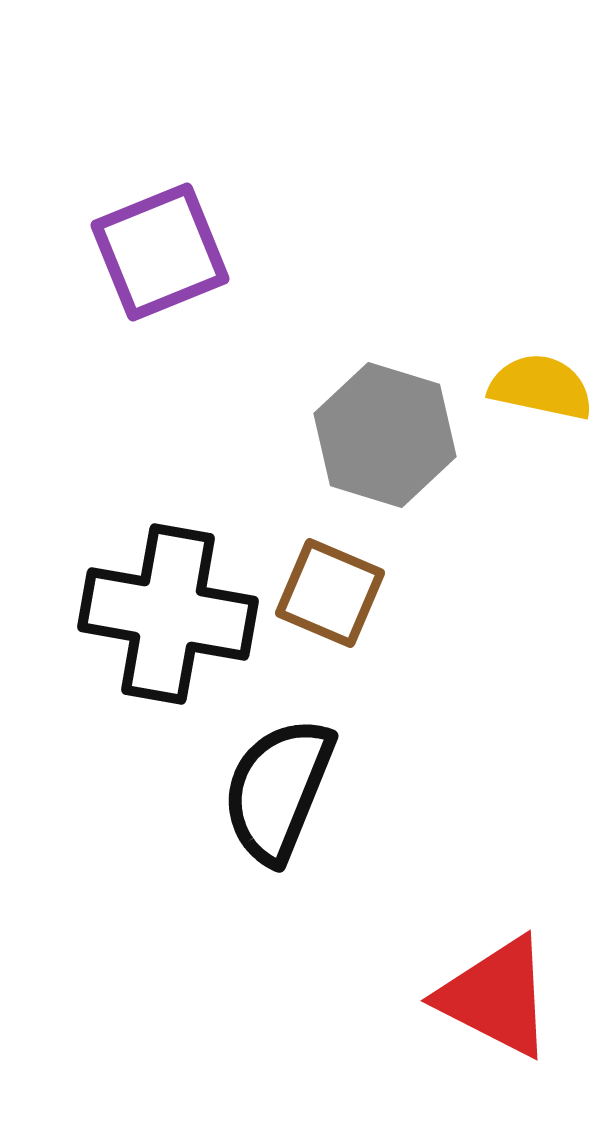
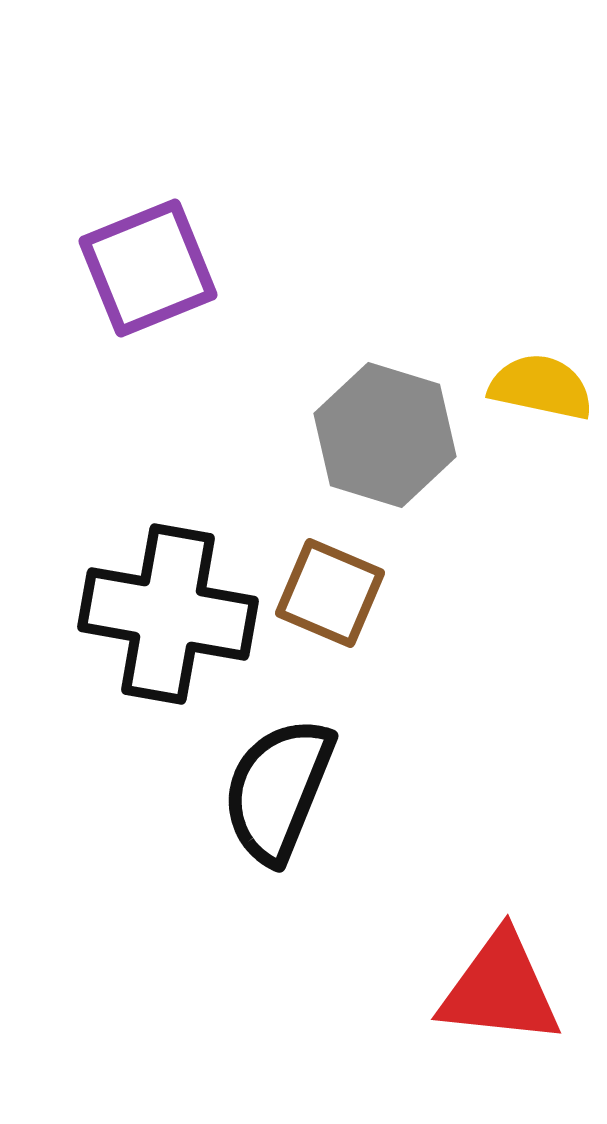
purple square: moved 12 px left, 16 px down
red triangle: moved 4 px right, 8 px up; rotated 21 degrees counterclockwise
